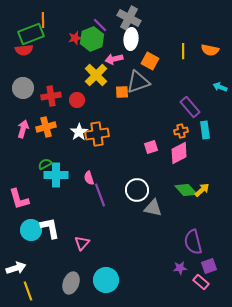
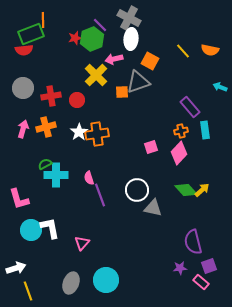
yellow line at (183, 51): rotated 42 degrees counterclockwise
pink diamond at (179, 153): rotated 20 degrees counterclockwise
